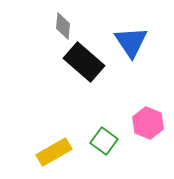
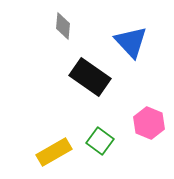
blue triangle: rotated 9 degrees counterclockwise
black rectangle: moved 6 px right, 15 px down; rotated 6 degrees counterclockwise
pink hexagon: moved 1 px right
green square: moved 4 px left
